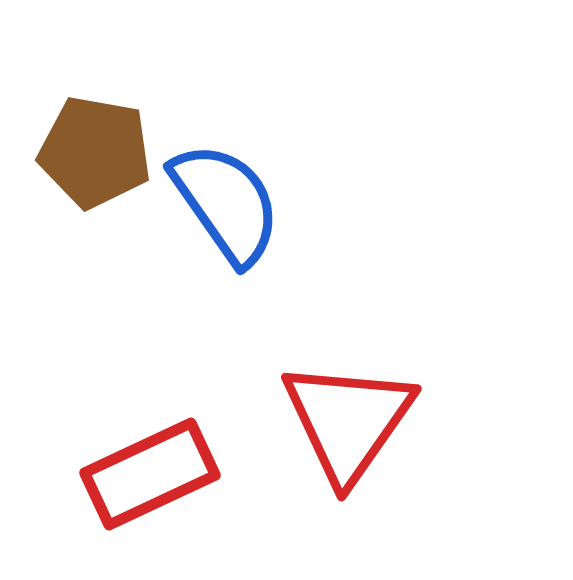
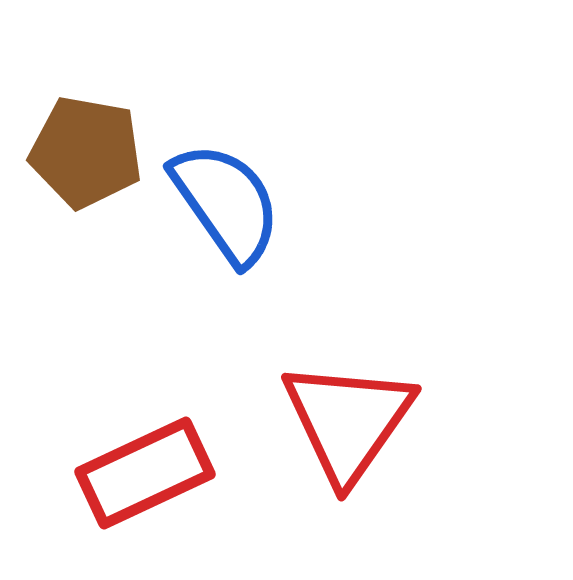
brown pentagon: moved 9 px left
red rectangle: moved 5 px left, 1 px up
